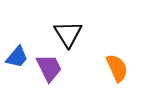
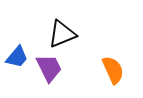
black triangle: moved 6 px left; rotated 40 degrees clockwise
orange semicircle: moved 4 px left, 2 px down
